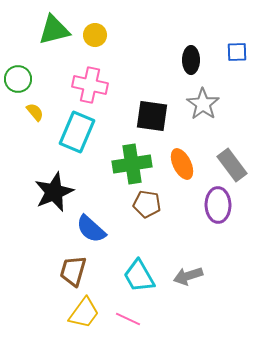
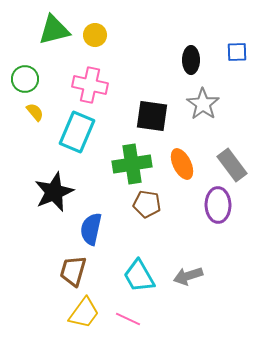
green circle: moved 7 px right
blue semicircle: rotated 60 degrees clockwise
